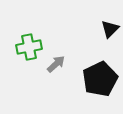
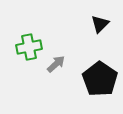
black triangle: moved 10 px left, 5 px up
black pentagon: rotated 12 degrees counterclockwise
